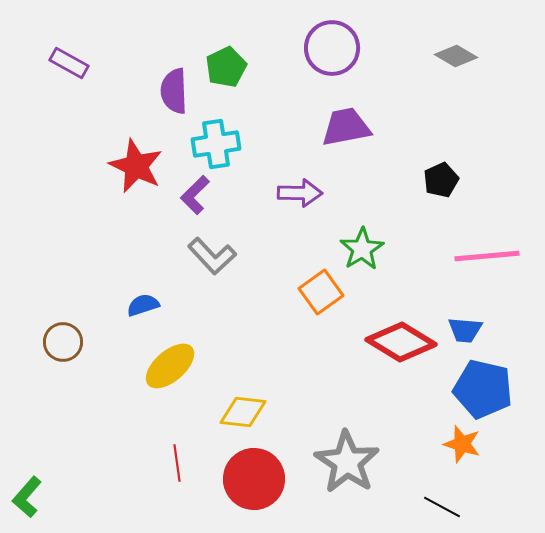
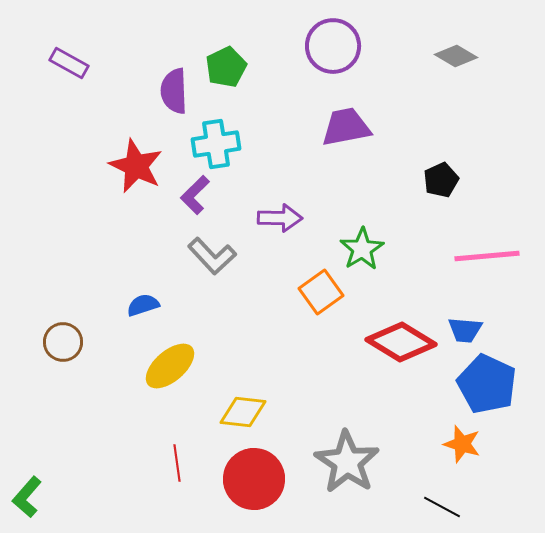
purple circle: moved 1 px right, 2 px up
purple arrow: moved 20 px left, 25 px down
blue pentagon: moved 4 px right, 5 px up; rotated 12 degrees clockwise
